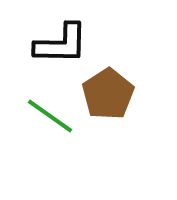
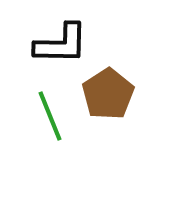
green line: rotated 33 degrees clockwise
